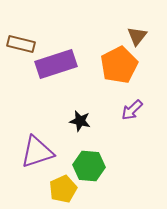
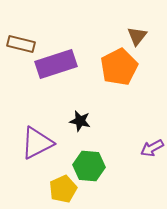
orange pentagon: moved 2 px down
purple arrow: moved 20 px right, 38 px down; rotated 15 degrees clockwise
purple triangle: moved 9 px up; rotated 9 degrees counterclockwise
